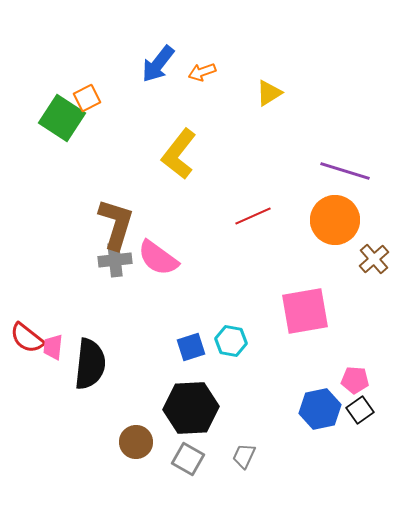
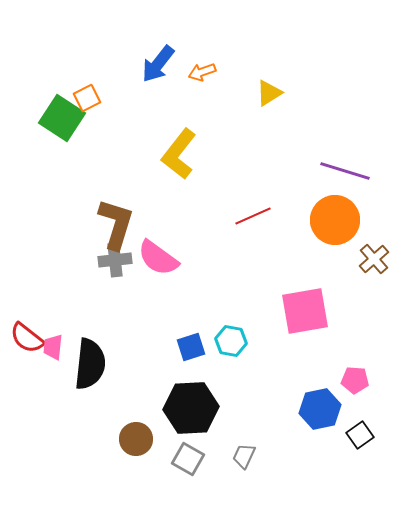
black square: moved 25 px down
brown circle: moved 3 px up
